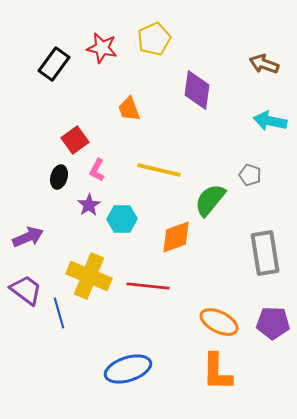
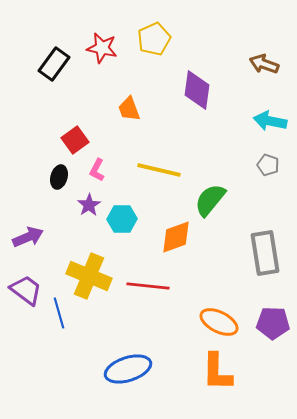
gray pentagon: moved 18 px right, 10 px up
